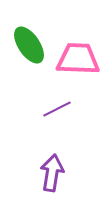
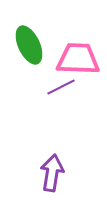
green ellipse: rotated 9 degrees clockwise
purple line: moved 4 px right, 22 px up
